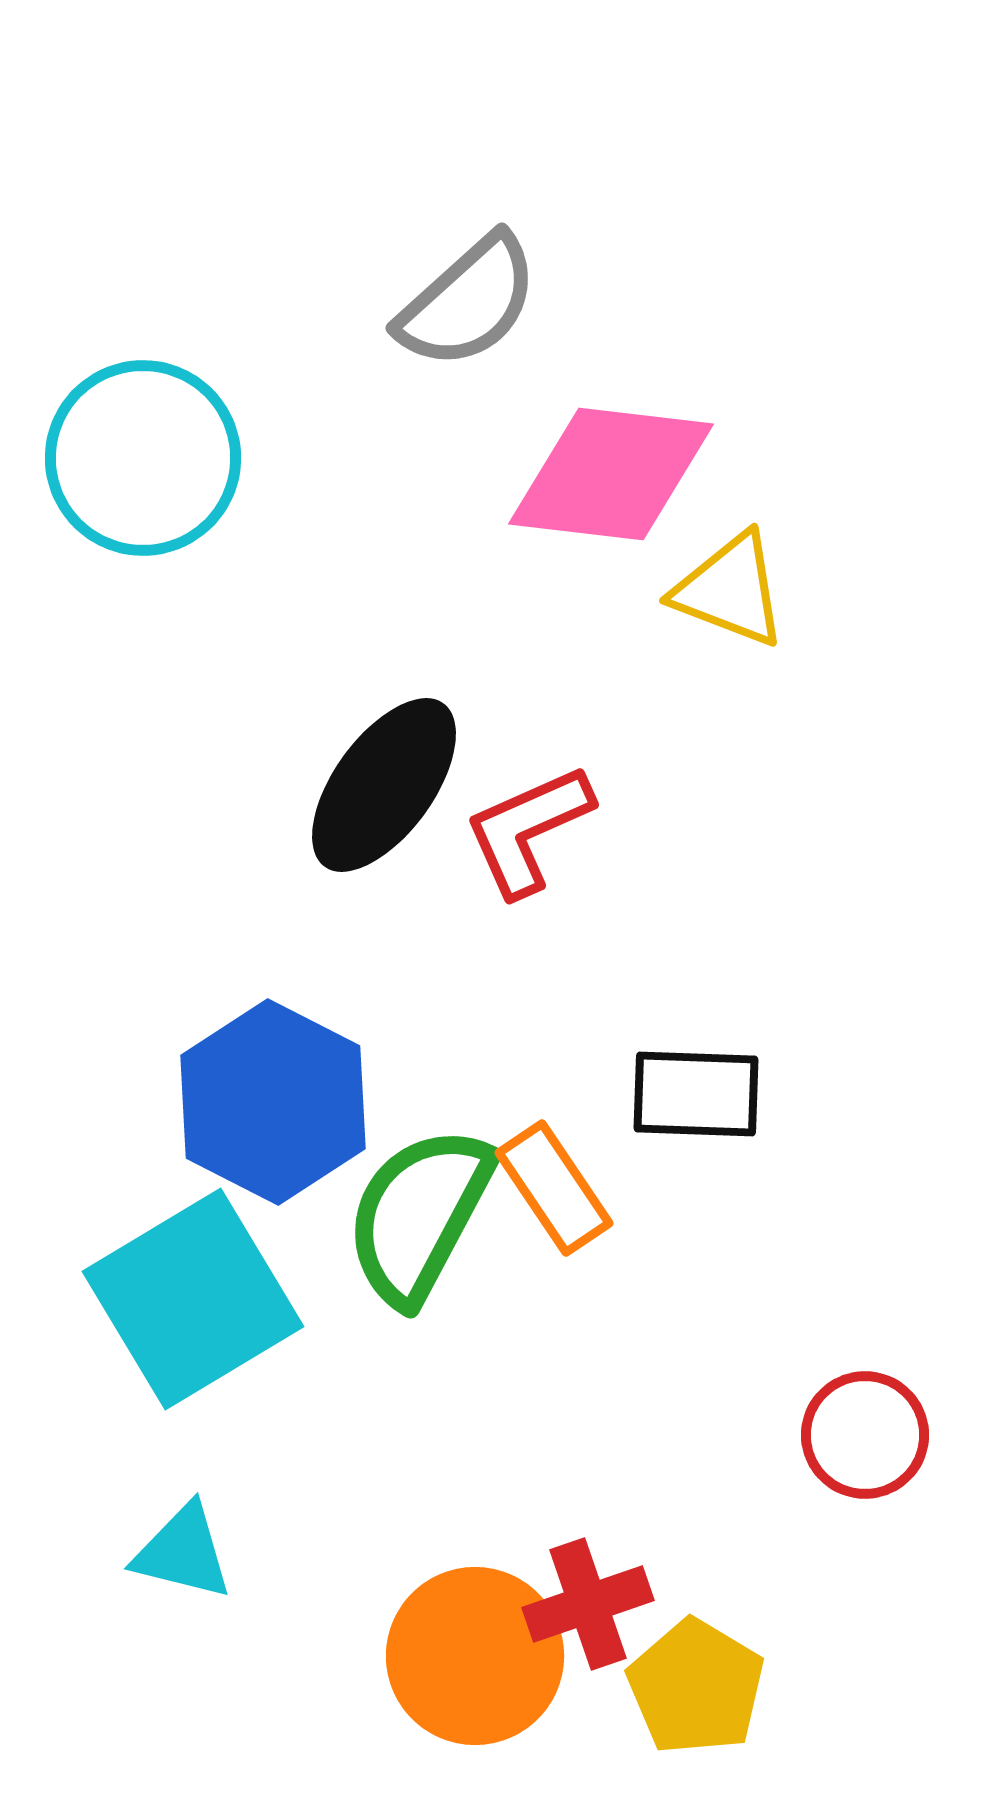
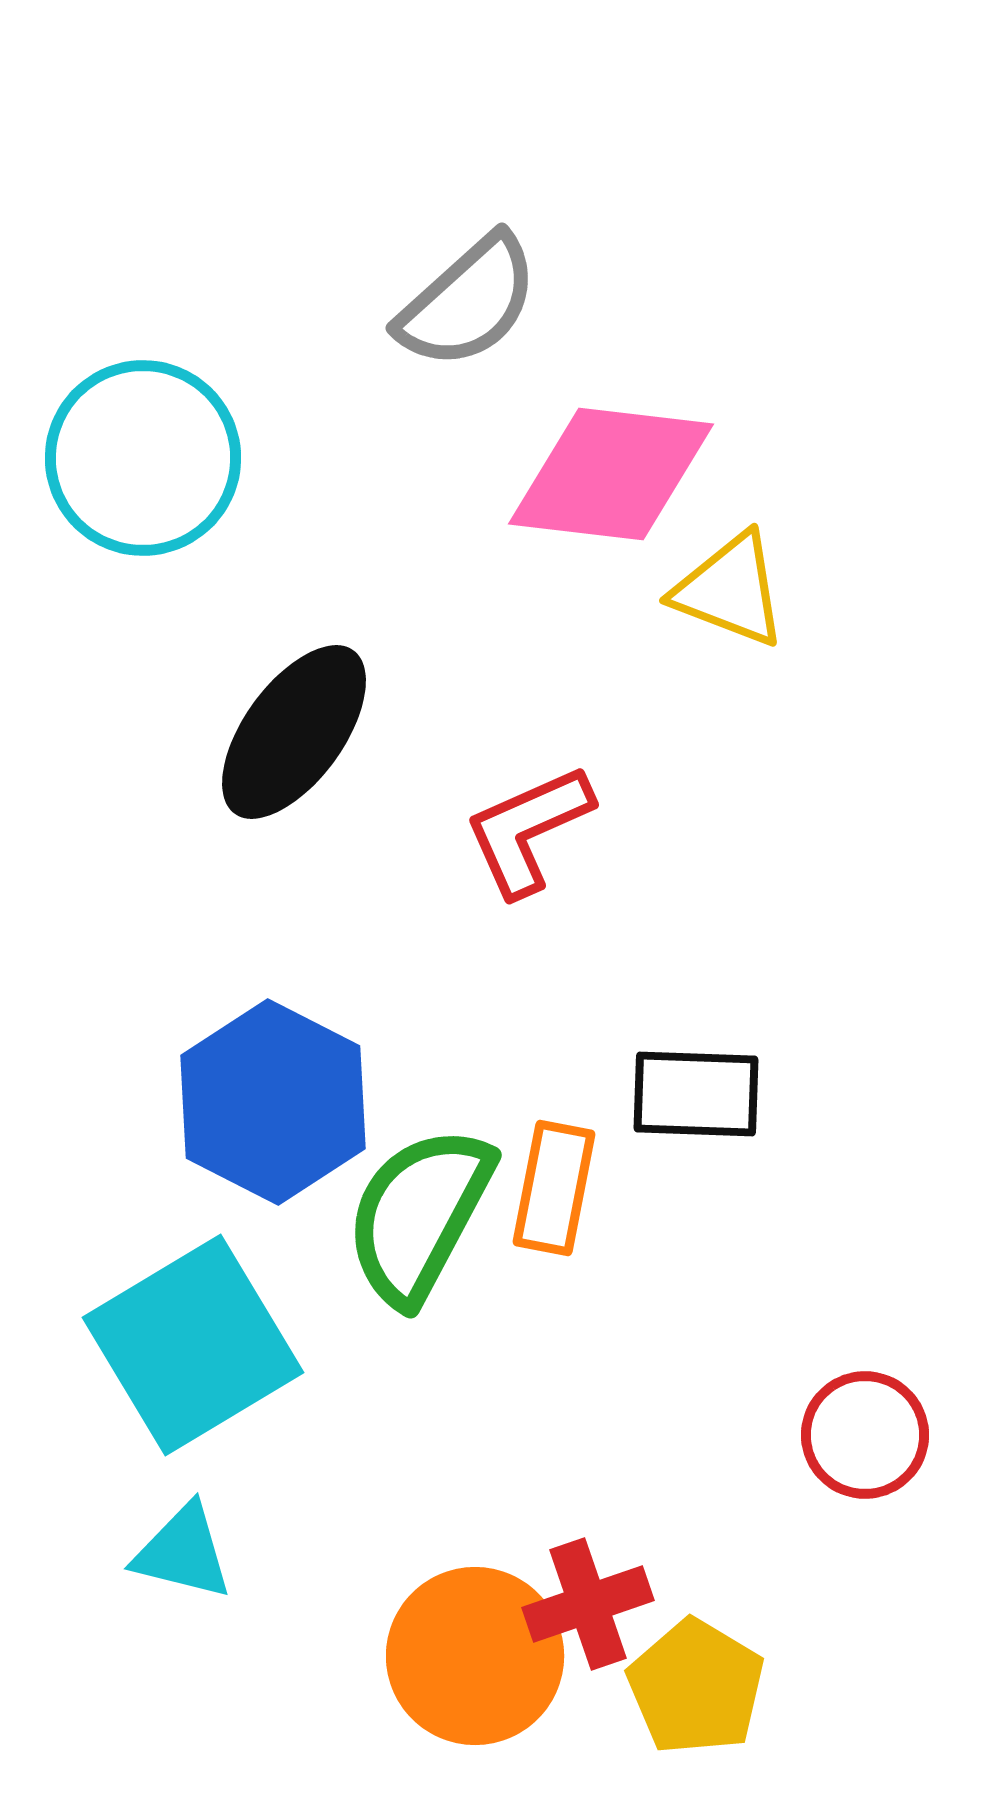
black ellipse: moved 90 px left, 53 px up
orange rectangle: rotated 45 degrees clockwise
cyan square: moved 46 px down
